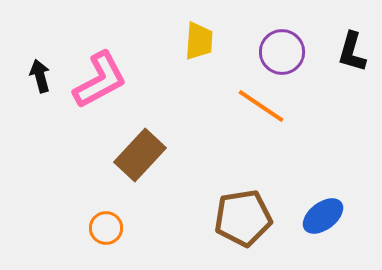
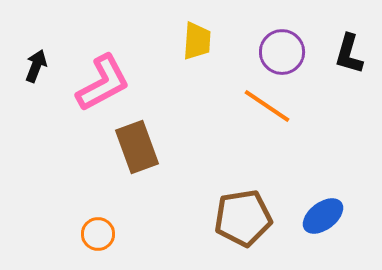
yellow trapezoid: moved 2 px left
black L-shape: moved 3 px left, 2 px down
black arrow: moved 4 px left, 10 px up; rotated 36 degrees clockwise
pink L-shape: moved 3 px right, 3 px down
orange line: moved 6 px right
brown rectangle: moved 3 px left, 8 px up; rotated 63 degrees counterclockwise
orange circle: moved 8 px left, 6 px down
